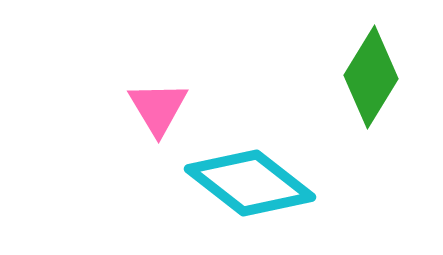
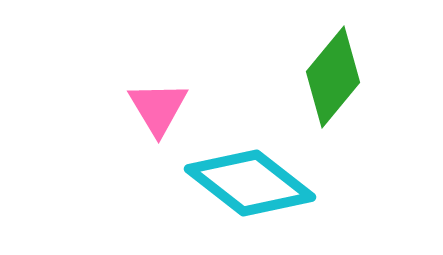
green diamond: moved 38 px left; rotated 8 degrees clockwise
